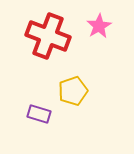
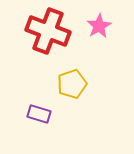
red cross: moved 5 px up
yellow pentagon: moved 1 px left, 7 px up
